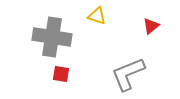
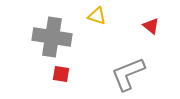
red triangle: rotated 42 degrees counterclockwise
